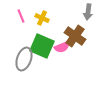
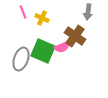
pink line: moved 2 px right, 4 px up
green square: moved 1 px right, 5 px down
gray ellipse: moved 3 px left
